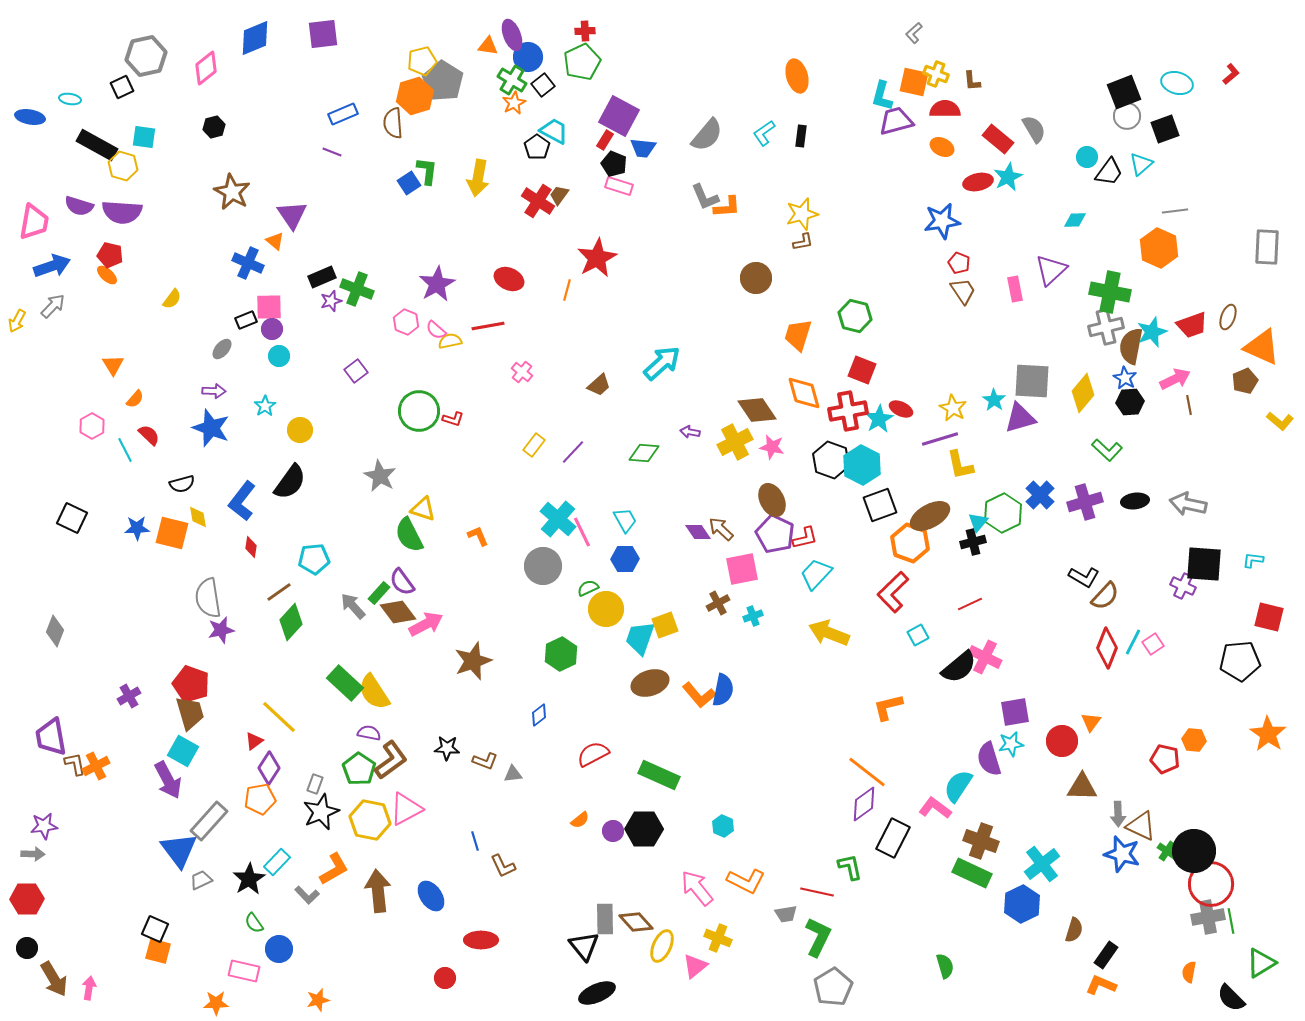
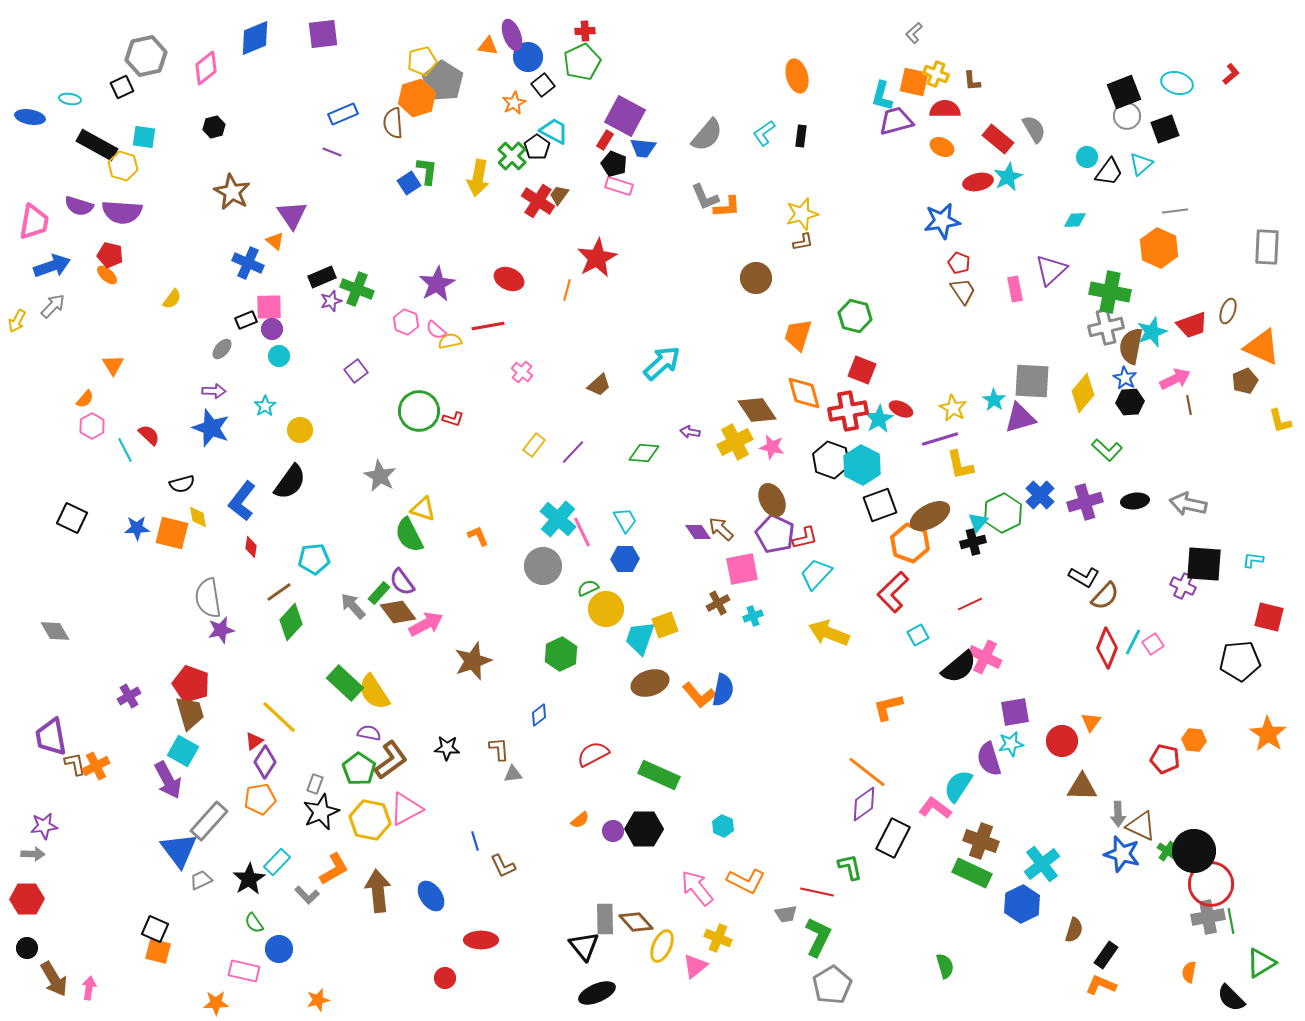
green cross at (512, 80): moved 76 px down; rotated 12 degrees clockwise
orange hexagon at (415, 96): moved 2 px right, 2 px down
purple square at (619, 116): moved 6 px right
brown ellipse at (1228, 317): moved 6 px up
orange semicircle at (135, 399): moved 50 px left
yellow L-shape at (1280, 421): rotated 36 degrees clockwise
gray diamond at (55, 631): rotated 52 degrees counterclockwise
brown L-shape at (485, 761): moved 14 px right, 12 px up; rotated 115 degrees counterclockwise
purple diamond at (269, 768): moved 4 px left, 6 px up
gray pentagon at (833, 987): moved 1 px left, 2 px up
